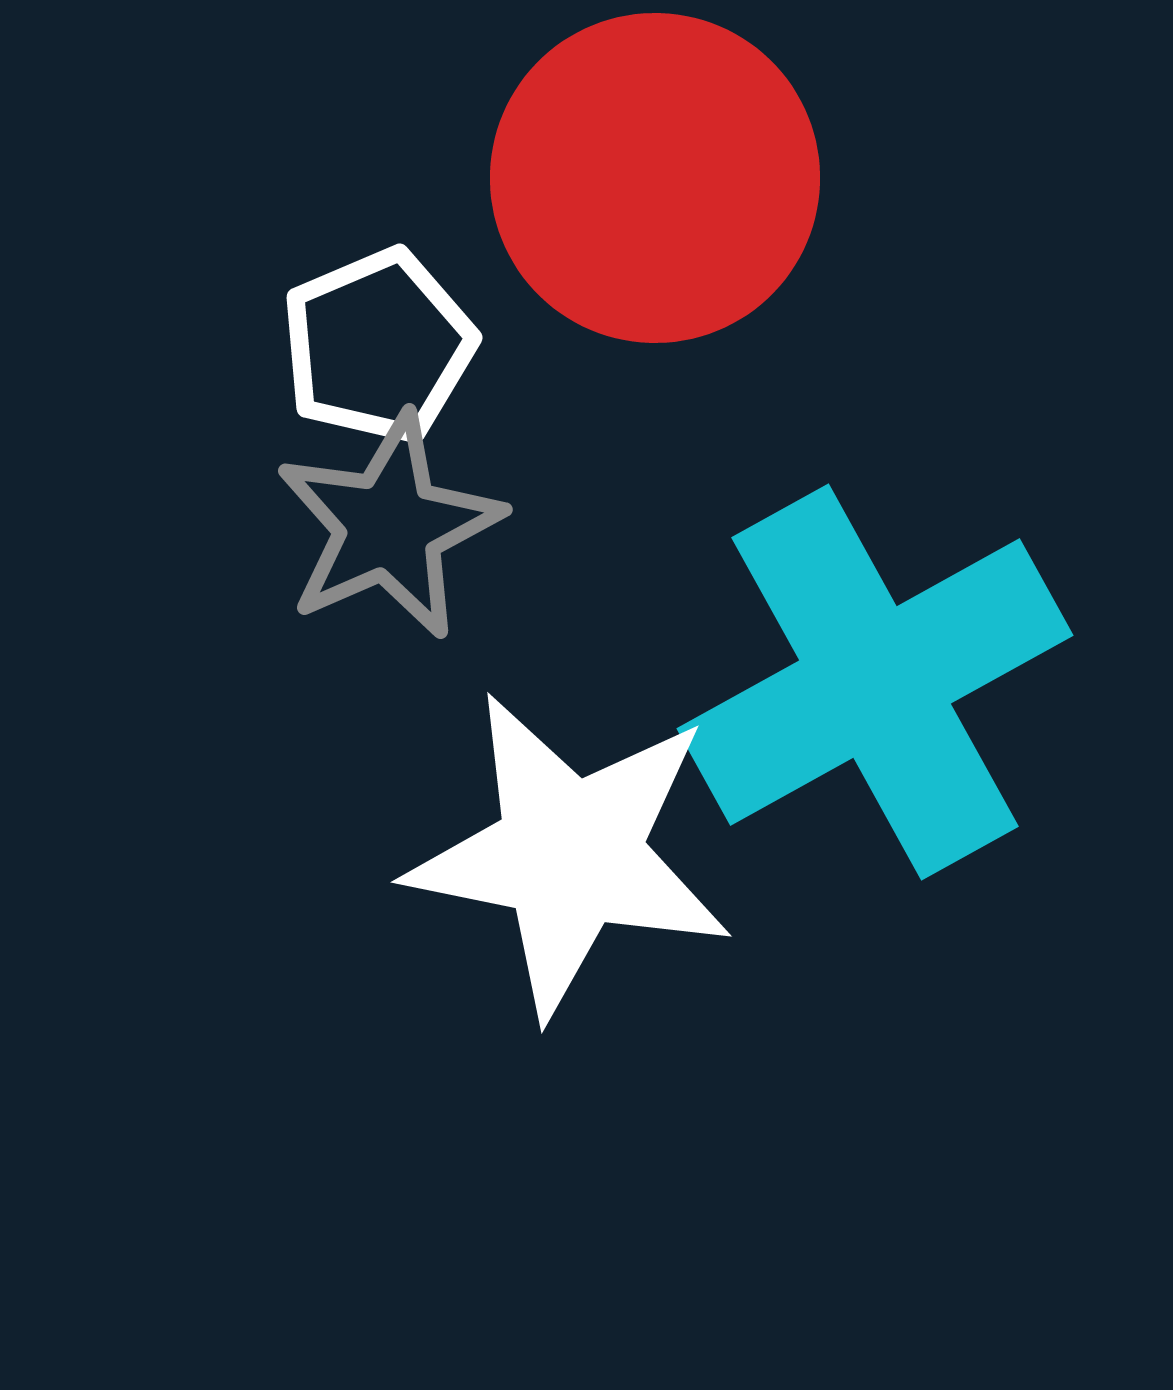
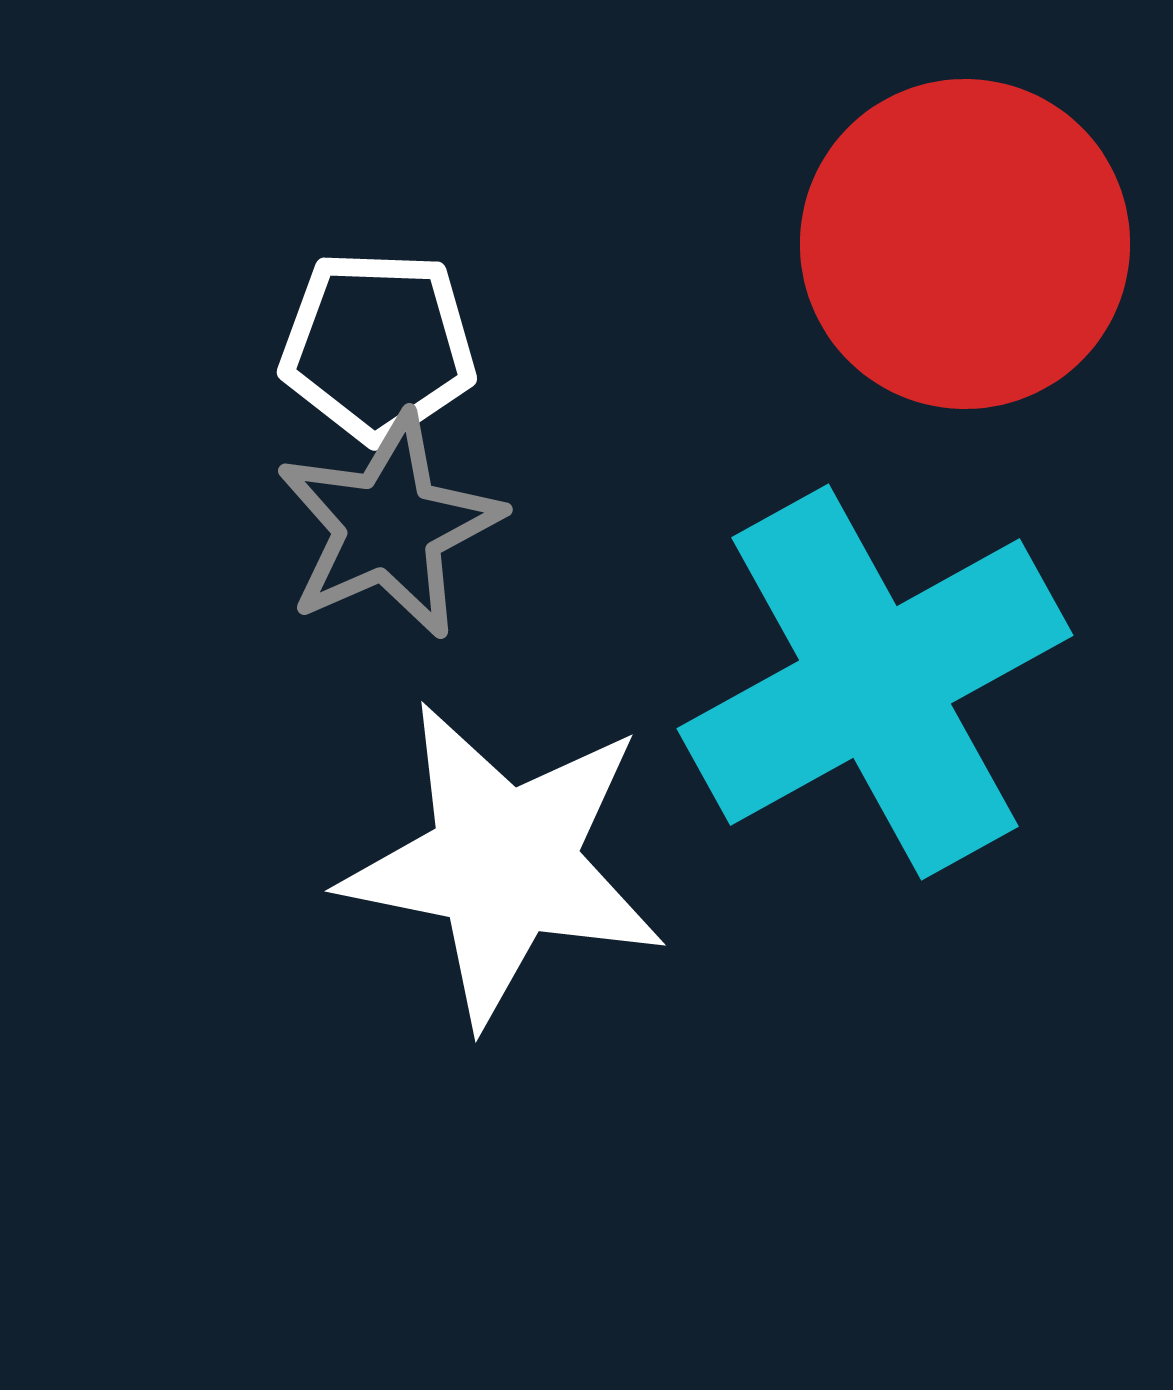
red circle: moved 310 px right, 66 px down
white pentagon: rotated 25 degrees clockwise
white star: moved 66 px left, 9 px down
